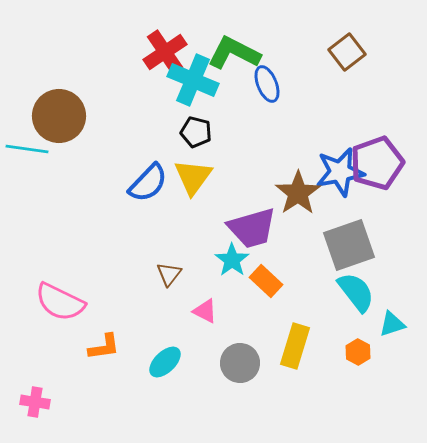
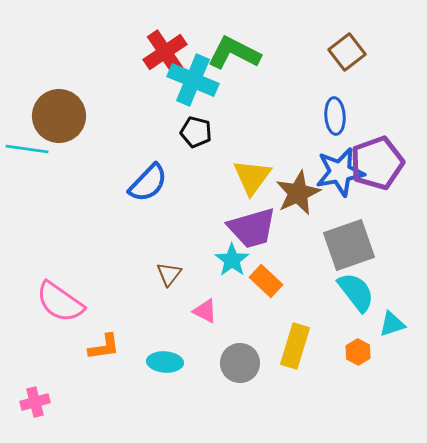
blue ellipse: moved 68 px right, 32 px down; rotated 18 degrees clockwise
yellow triangle: moved 59 px right
brown star: rotated 9 degrees clockwise
pink semicircle: rotated 9 degrees clockwise
cyan ellipse: rotated 48 degrees clockwise
pink cross: rotated 24 degrees counterclockwise
